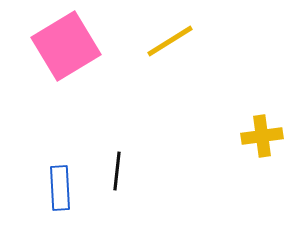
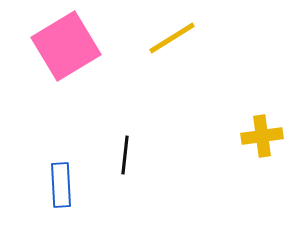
yellow line: moved 2 px right, 3 px up
black line: moved 8 px right, 16 px up
blue rectangle: moved 1 px right, 3 px up
